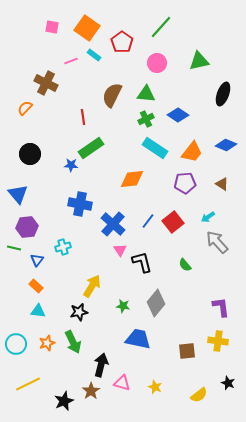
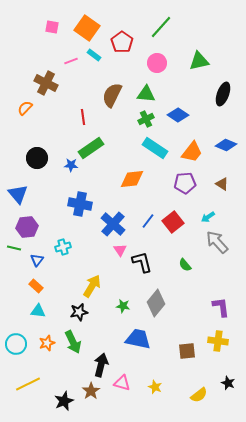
black circle at (30, 154): moved 7 px right, 4 px down
